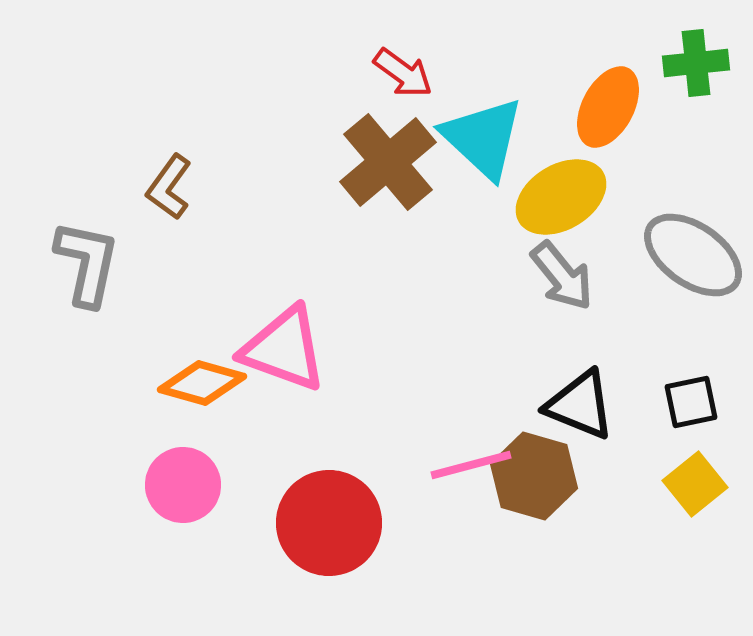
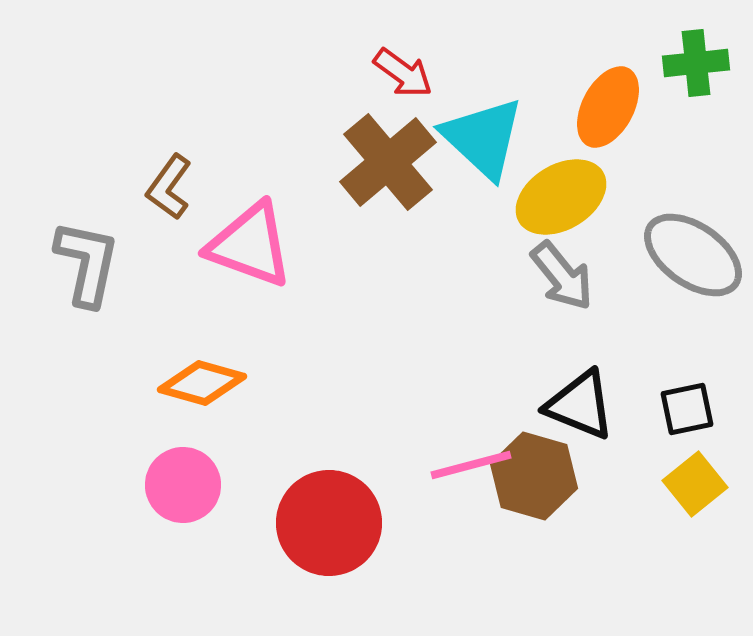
pink triangle: moved 34 px left, 104 px up
black square: moved 4 px left, 7 px down
